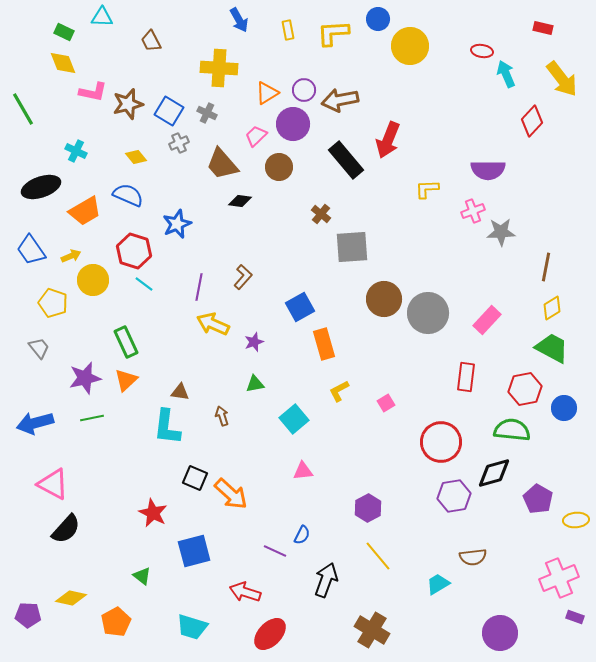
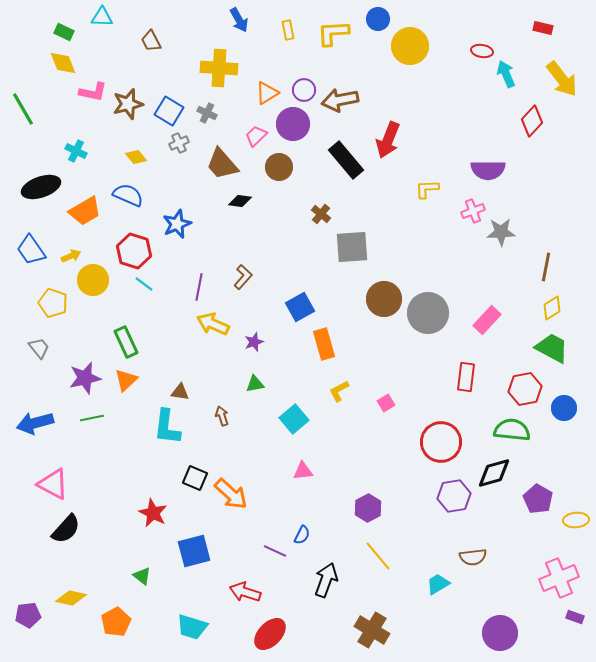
purple pentagon at (28, 615): rotated 10 degrees counterclockwise
